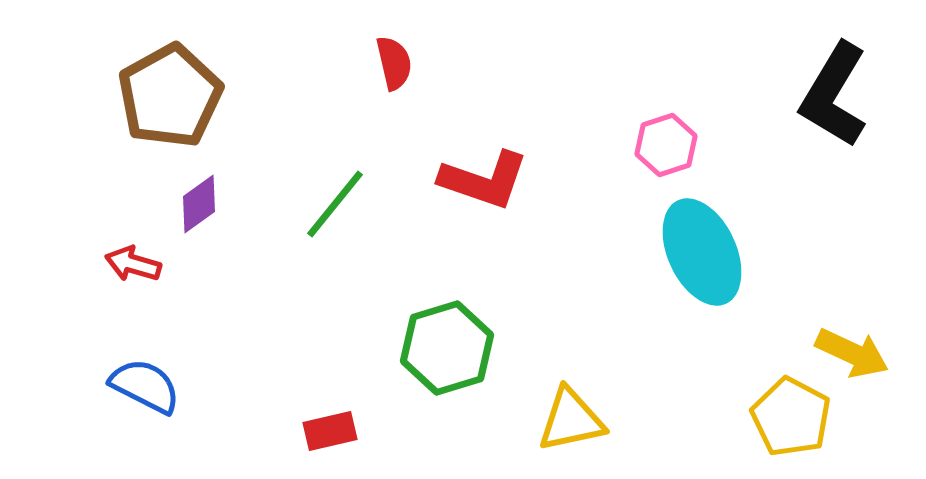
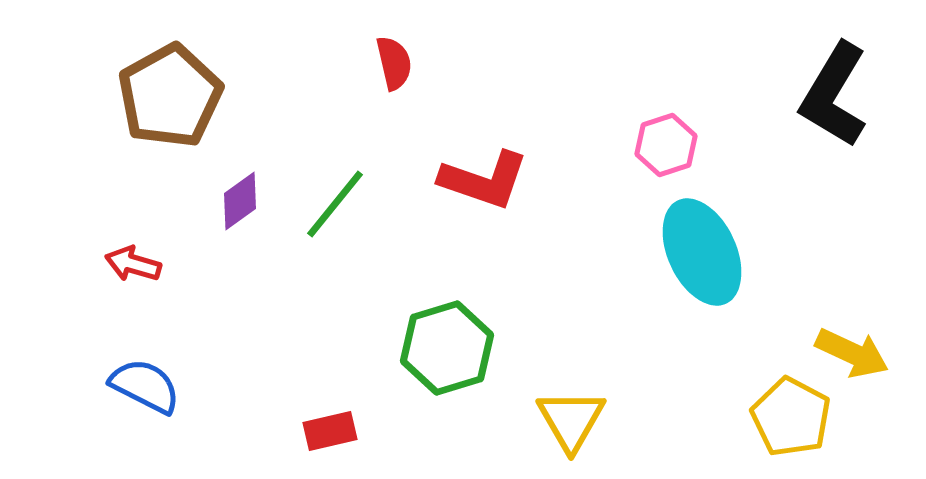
purple diamond: moved 41 px right, 3 px up
yellow triangle: rotated 48 degrees counterclockwise
